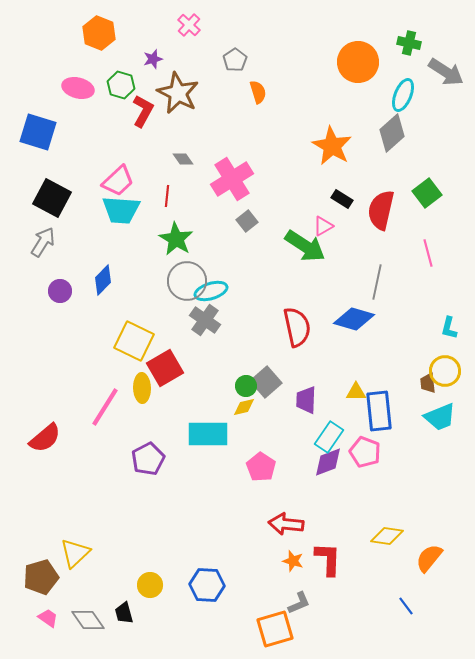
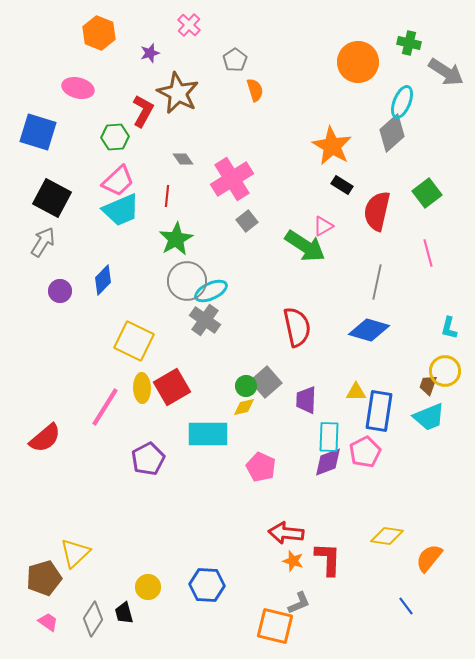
purple star at (153, 59): moved 3 px left, 6 px up
green hexagon at (121, 85): moved 6 px left, 52 px down; rotated 20 degrees counterclockwise
orange semicircle at (258, 92): moved 3 px left, 2 px up
cyan ellipse at (403, 95): moved 1 px left, 7 px down
black rectangle at (342, 199): moved 14 px up
cyan trapezoid at (121, 210): rotated 27 degrees counterclockwise
red semicircle at (381, 210): moved 4 px left, 1 px down
green star at (176, 239): rotated 12 degrees clockwise
cyan ellipse at (211, 291): rotated 8 degrees counterclockwise
blue diamond at (354, 319): moved 15 px right, 11 px down
red square at (165, 368): moved 7 px right, 19 px down
brown trapezoid at (428, 383): moved 2 px down; rotated 25 degrees clockwise
blue rectangle at (379, 411): rotated 15 degrees clockwise
cyan trapezoid at (440, 417): moved 11 px left
cyan rectangle at (329, 437): rotated 32 degrees counterclockwise
pink pentagon at (365, 452): rotated 24 degrees clockwise
pink pentagon at (261, 467): rotated 8 degrees counterclockwise
red arrow at (286, 524): moved 9 px down
brown pentagon at (41, 577): moved 3 px right, 1 px down
yellow circle at (150, 585): moved 2 px left, 2 px down
pink trapezoid at (48, 618): moved 4 px down
gray diamond at (88, 620): moved 5 px right, 1 px up; rotated 68 degrees clockwise
orange square at (275, 629): moved 3 px up; rotated 30 degrees clockwise
